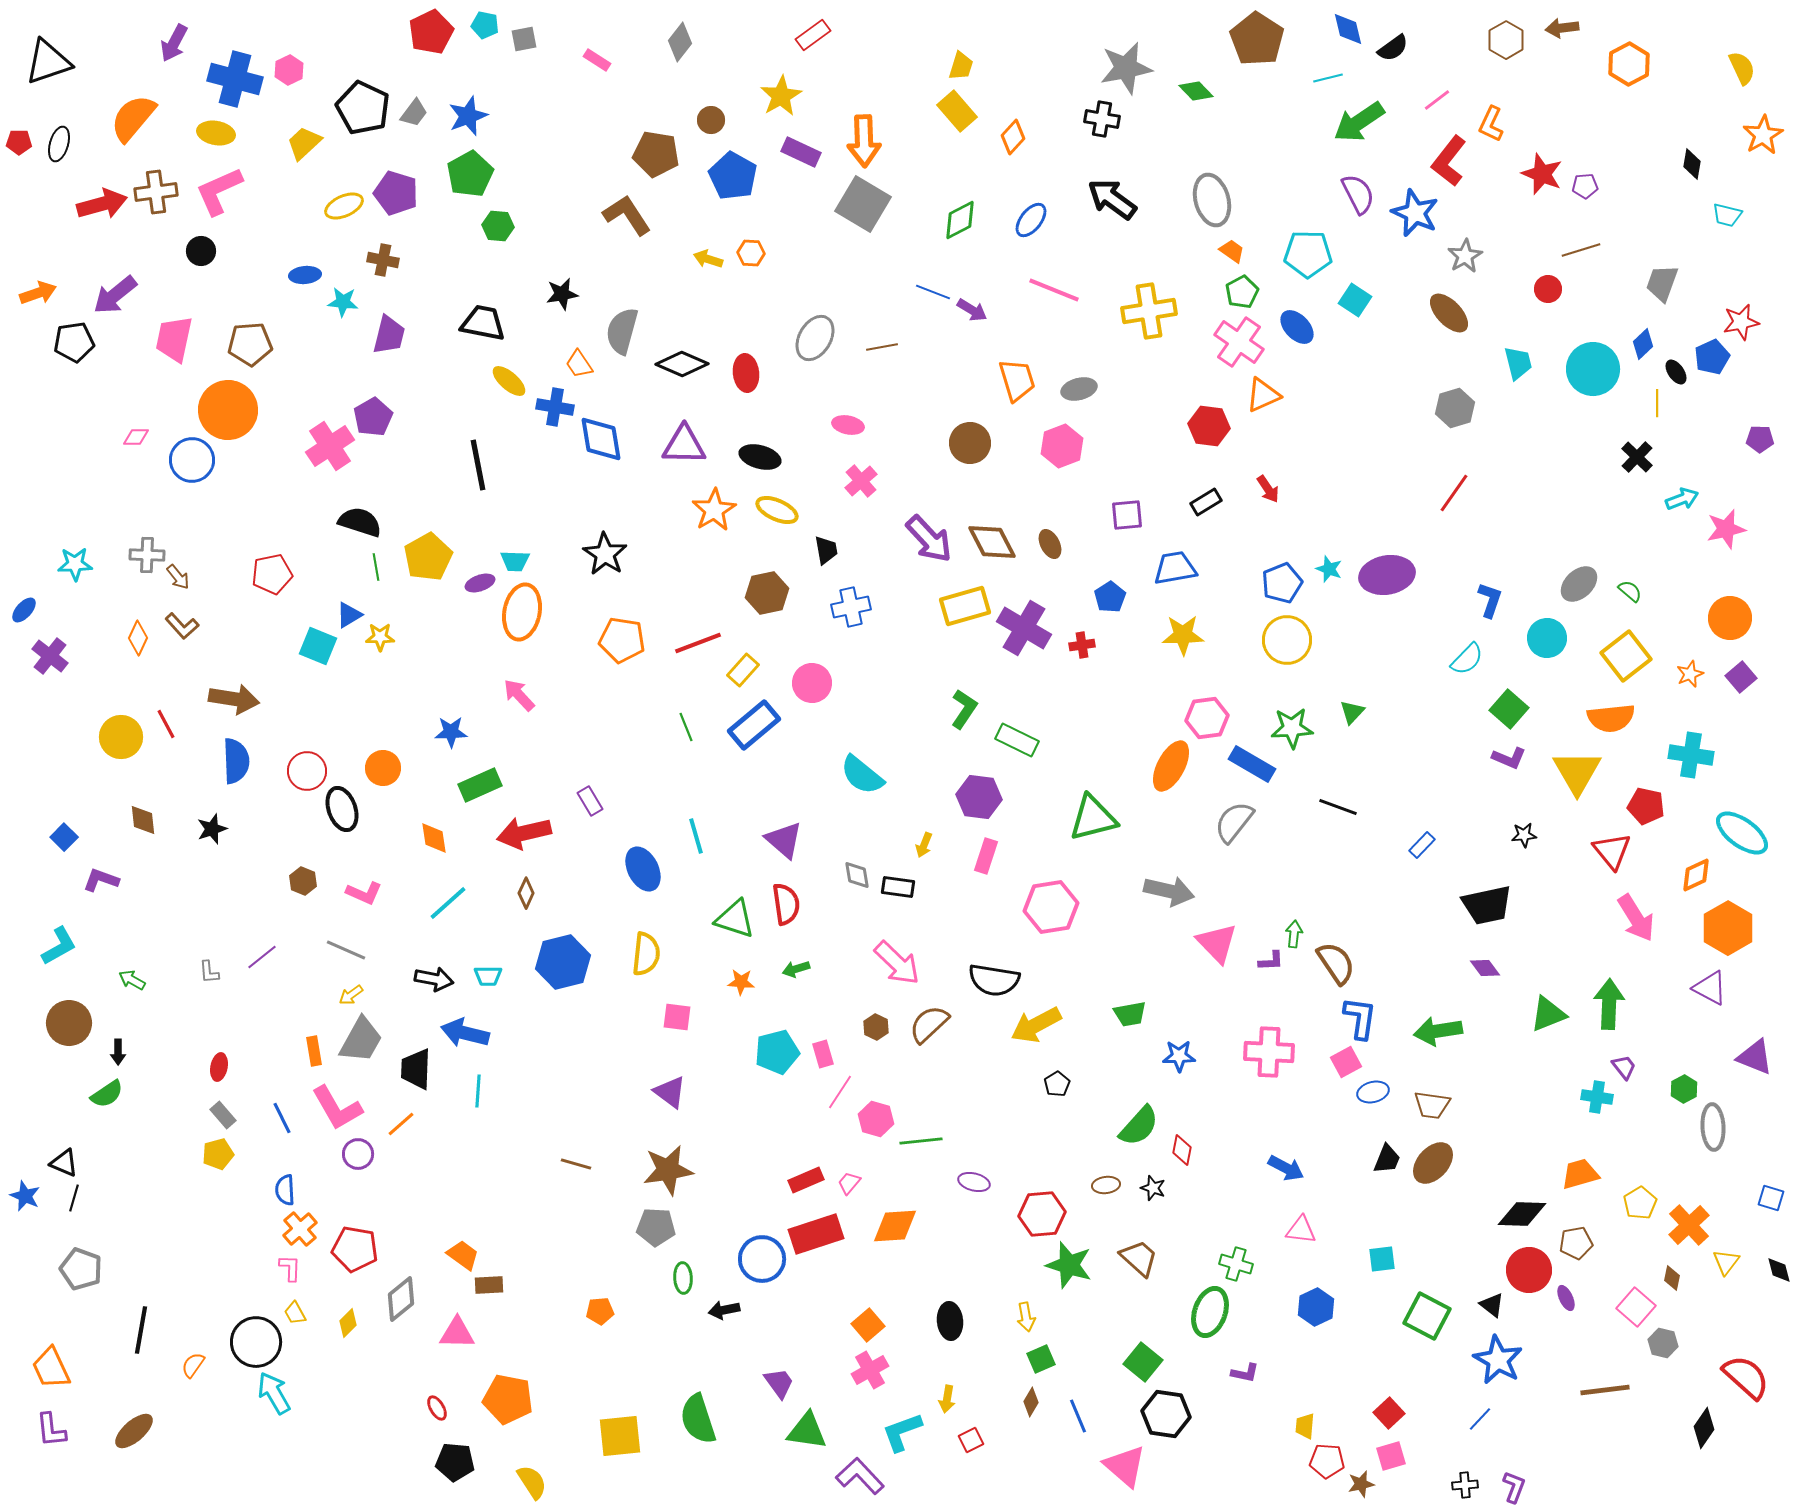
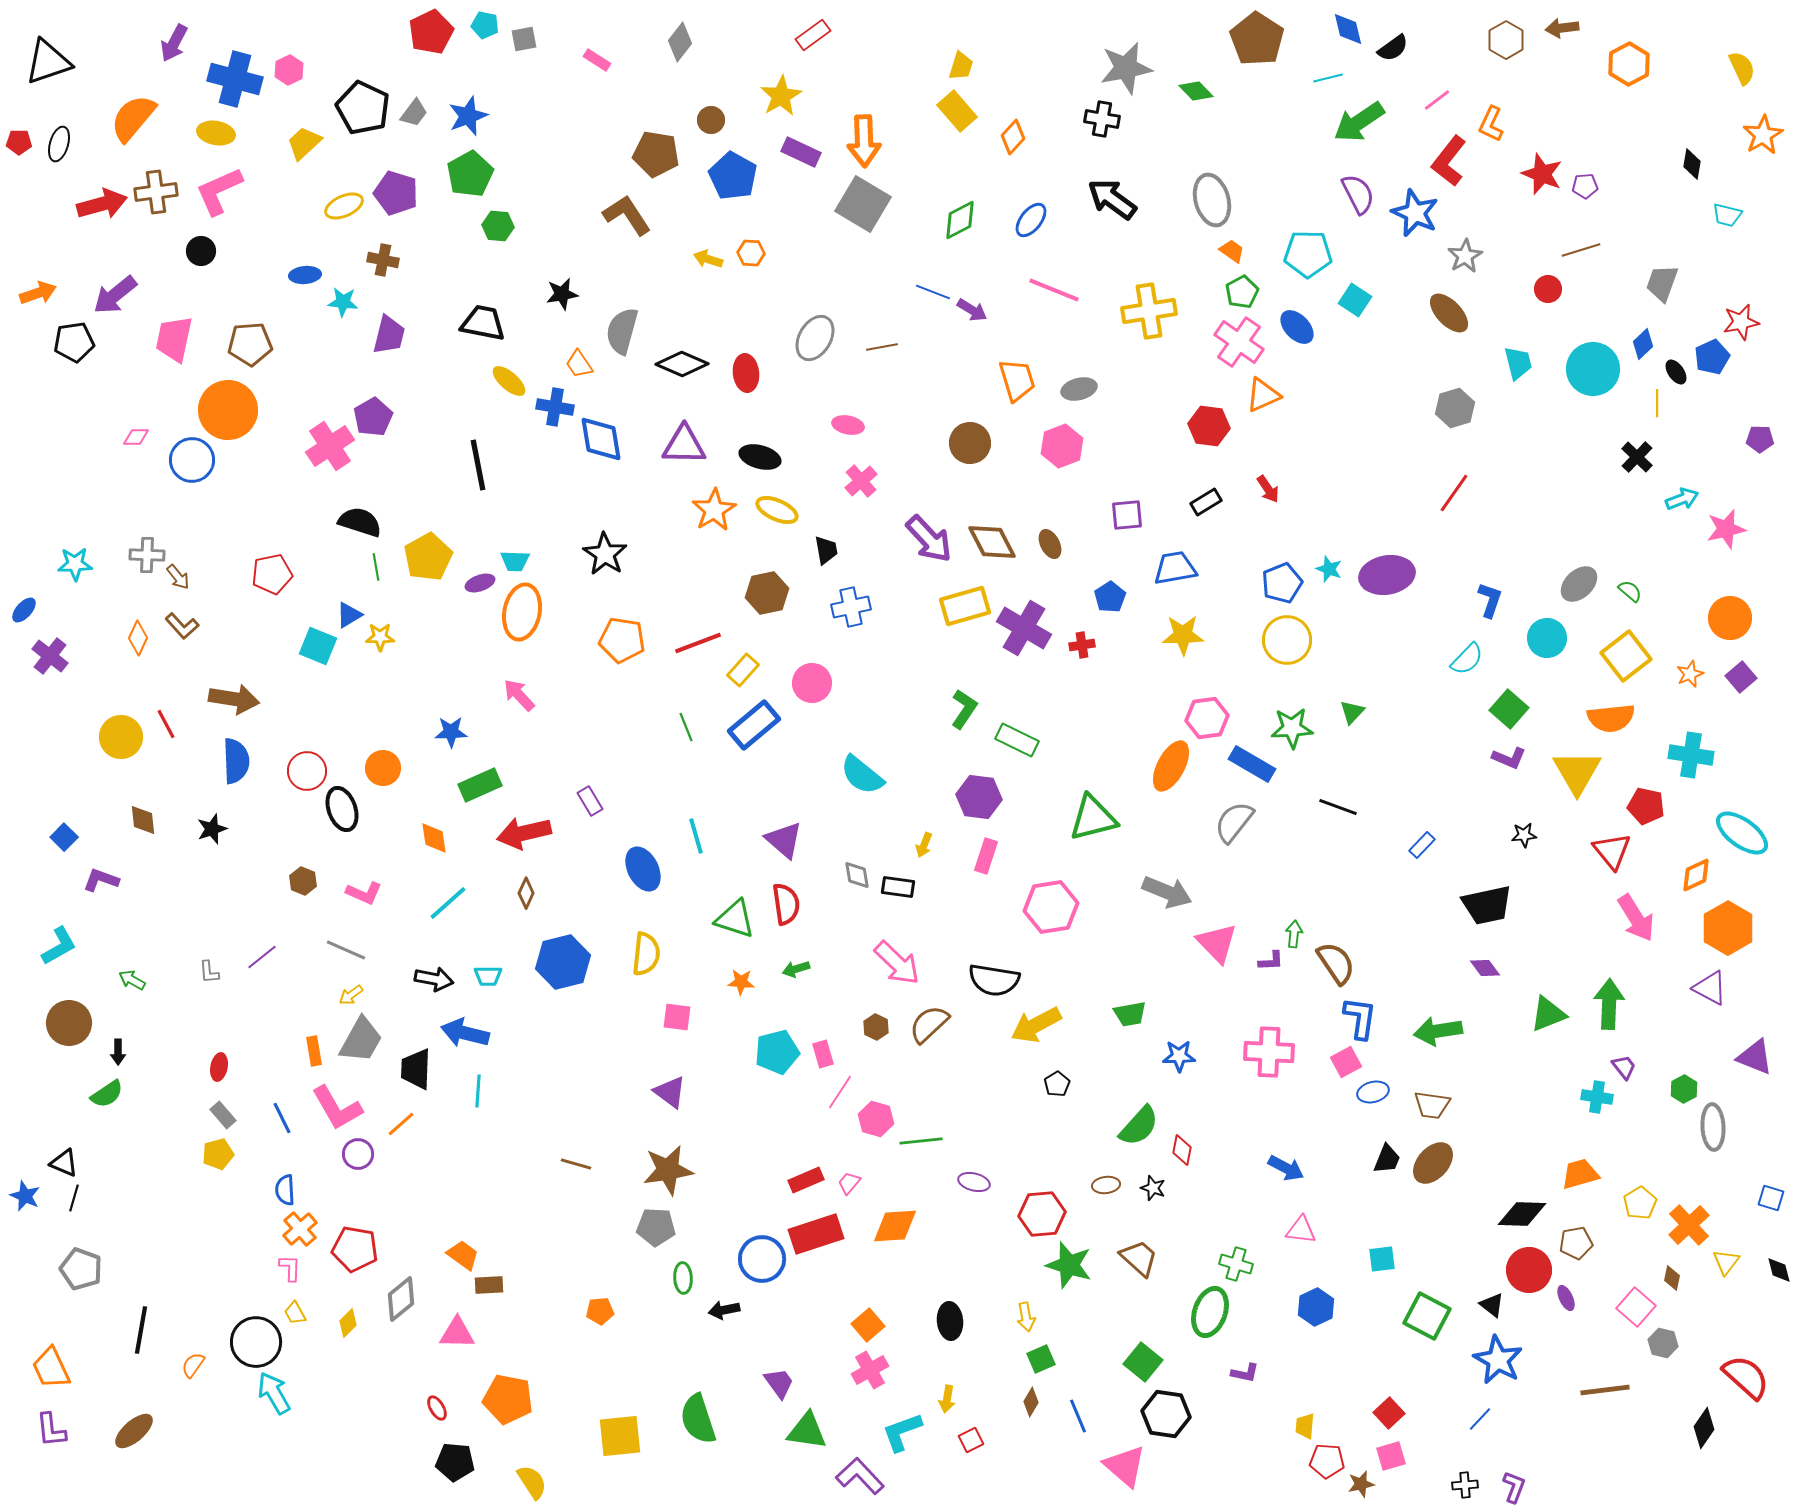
gray arrow at (1169, 891): moved 2 px left, 1 px down; rotated 9 degrees clockwise
